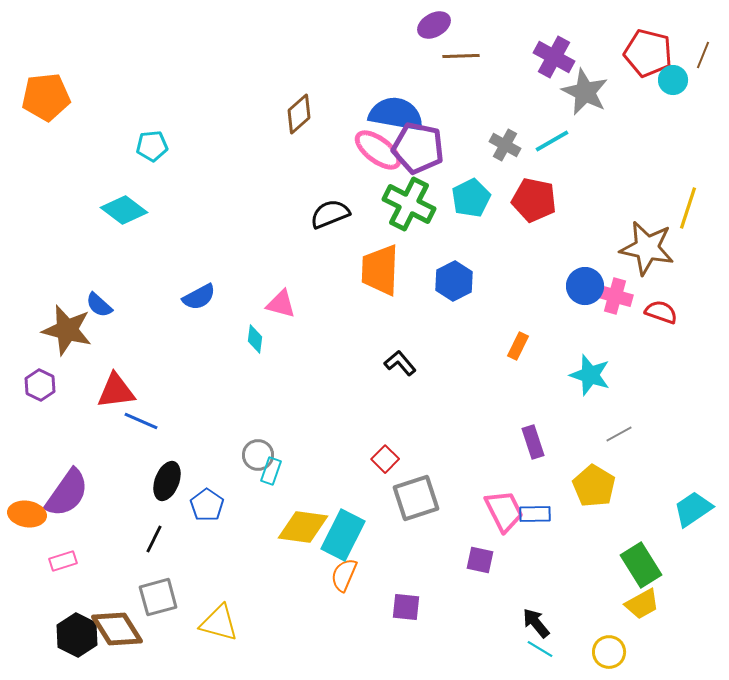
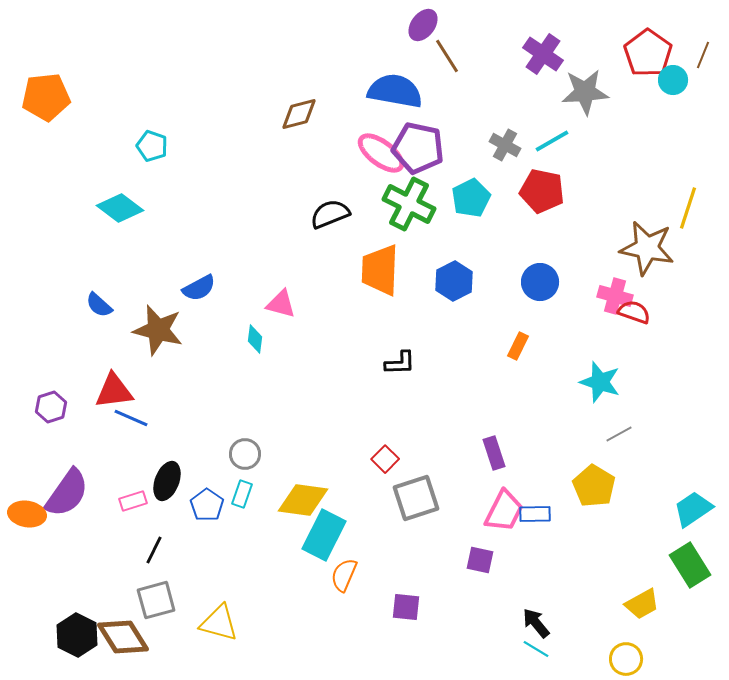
purple ellipse at (434, 25): moved 11 px left; rotated 24 degrees counterclockwise
red pentagon at (648, 53): rotated 21 degrees clockwise
brown line at (461, 56): moved 14 px left; rotated 60 degrees clockwise
purple cross at (554, 57): moved 11 px left, 3 px up; rotated 6 degrees clockwise
gray star at (585, 92): rotated 30 degrees counterclockwise
brown diamond at (299, 114): rotated 27 degrees clockwise
blue semicircle at (396, 114): moved 1 px left, 23 px up
cyan pentagon at (152, 146): rotated 24 degrees clockwise
pink ellipse at (378, 150): moved 3 px right, 3 px down
red pentagon at (534, 200): moved 8 px right, 9 px up
cyan diamond at (124, 210): moved 4 px left, 2 px up
blue circle at (585, 286): moved 45 px left, 4 px up
blue semicircle at (199, 297): moved 9 px up
red semicircle at (661, 312): moved 27 px left
brown star at (67, 330): moved 91 px right
black L-shape at (400, 363): rotated 128 degrees clockwise
cyan star at (590, 375): moved 10 px right, 7 px down
purple hexagon at (40, 385): moved 11 px right, 22 px down; rotated 16 degrees clockwise
red triangle at (116, 391): moved 2 px left
blue line at (141, 421): moved 10 px left, 3 px up
purple rectangle at (533, 442): moved 39 px left, 11 px down
gray circle at (258, 455): moved 13 px left, 1 px up
cyan rectangle at (271, 471): moved 29 px left, 23 px down
pink trapezoid at (504, 511): rotated 54 degrees clockwise
yellow diamond at (303, 527): moved 27 px up
cyan rectangle at (343, 535): moved 19 px left
black line at (154, 539): moved 11 px down
pink rectangle at (63, 561): moved 70 px right, 60 px up
green rectangle at (641, 565): moved 49 px right
gray square at (158, 597): moved 2 px left, 3 px down
brown diamond at (117, 629): moved 6 px right, 8 px down
cyan line at (540, 649): moved 4 px left
yellow circle at (609, 652): moved 17 px right, 7 px down
